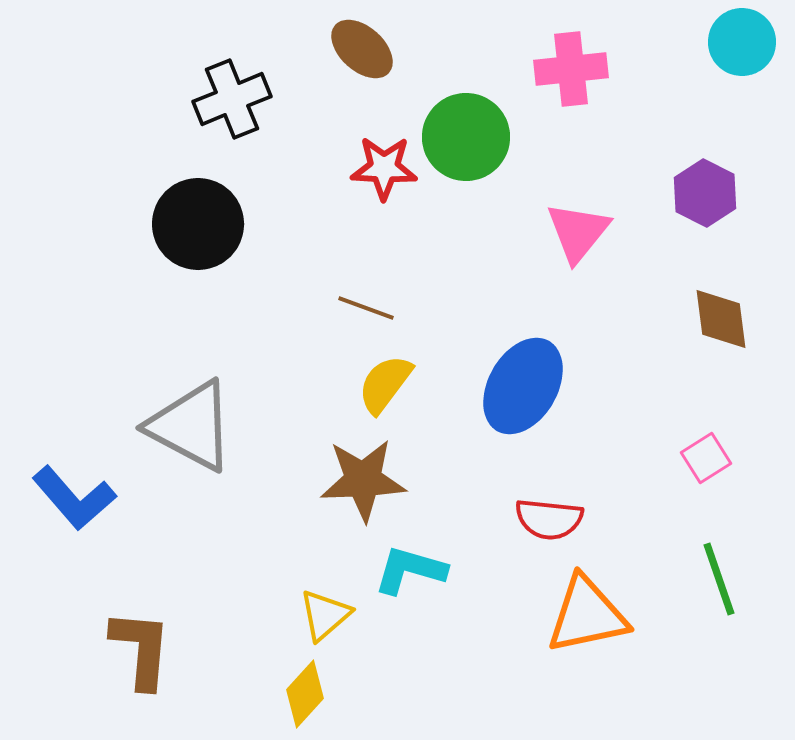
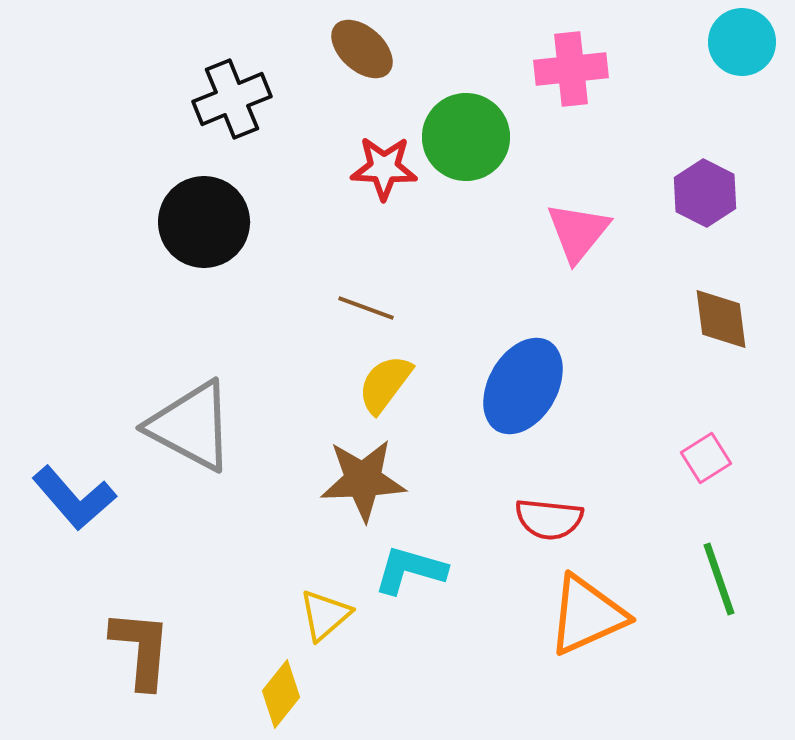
black circle: moved 6 px right, 2 px up
orange triangle: rotated 12 degrees counterclockwise
yellow diamond: moved 24 px left; rotated 4 degrees counterclockwise
